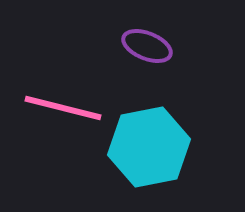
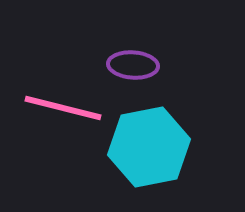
purple ellipse: moved 14 px left, 19 px down; rotated 18 degrees counterclockwise
